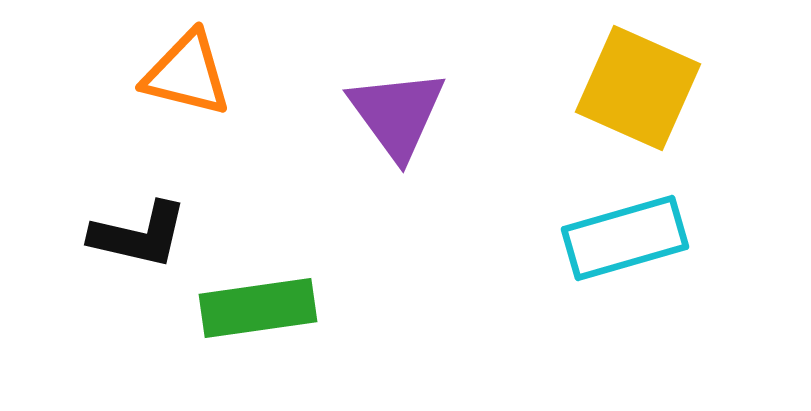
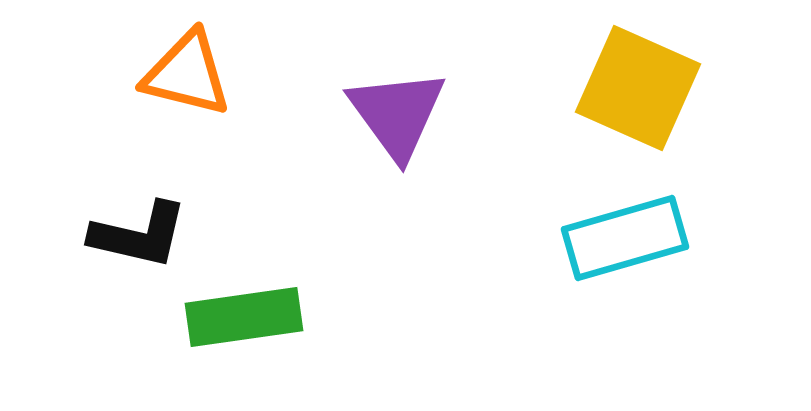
green rectangle: moved 14 px left, 9 px down
